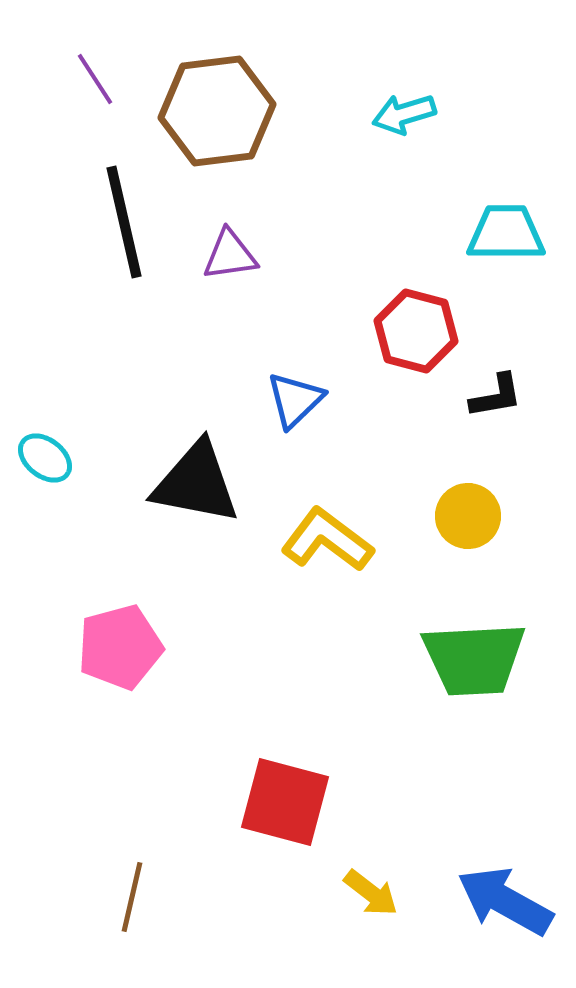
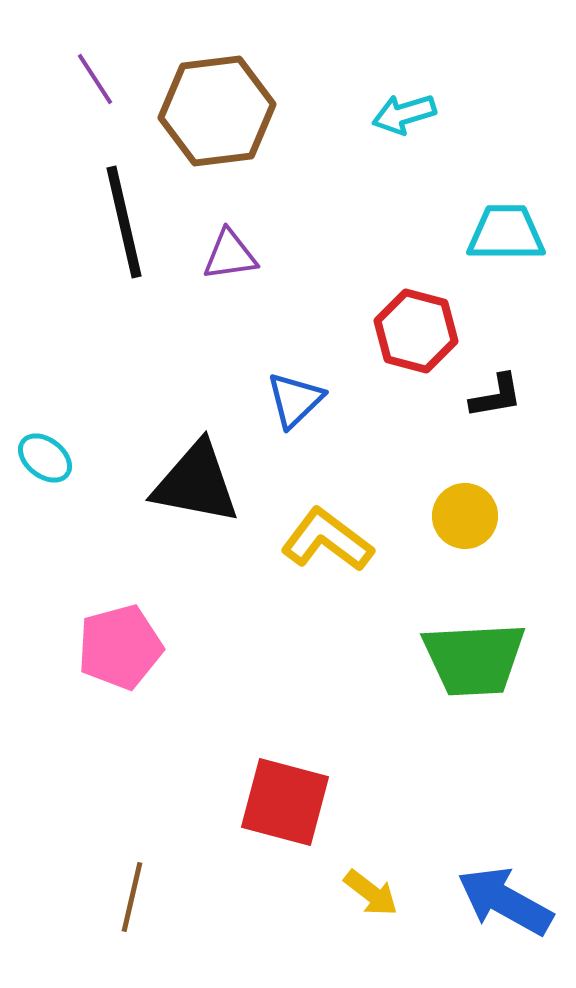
yellow circle: moved 3 px left
